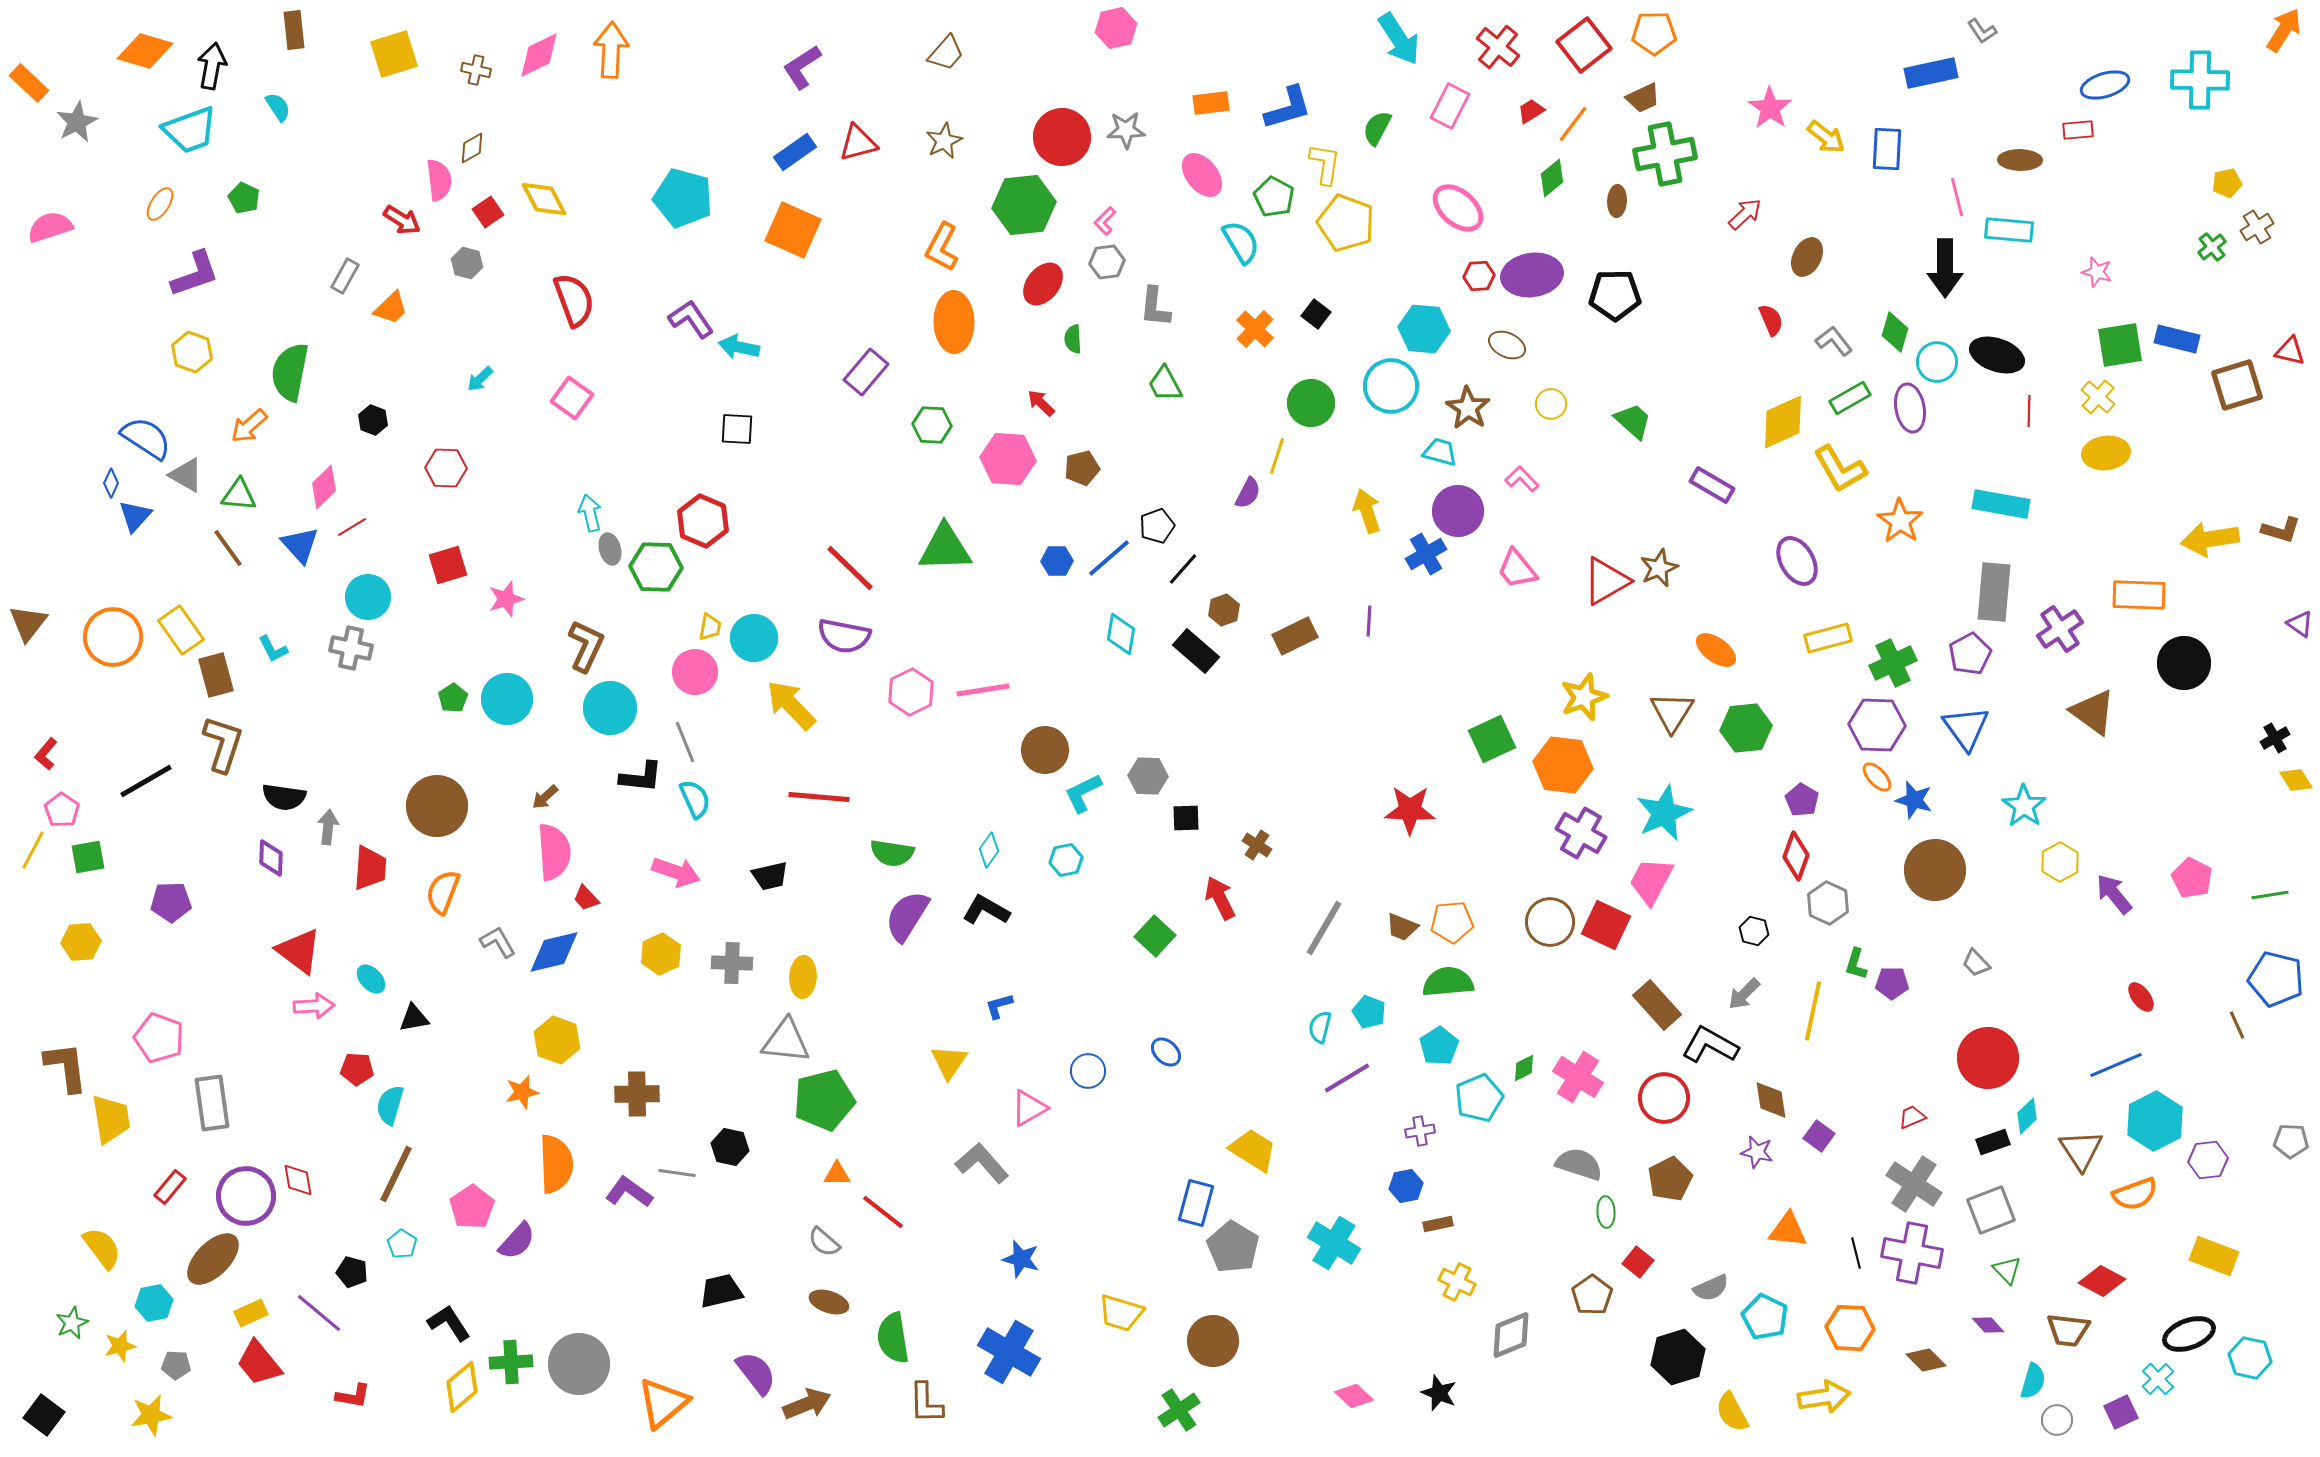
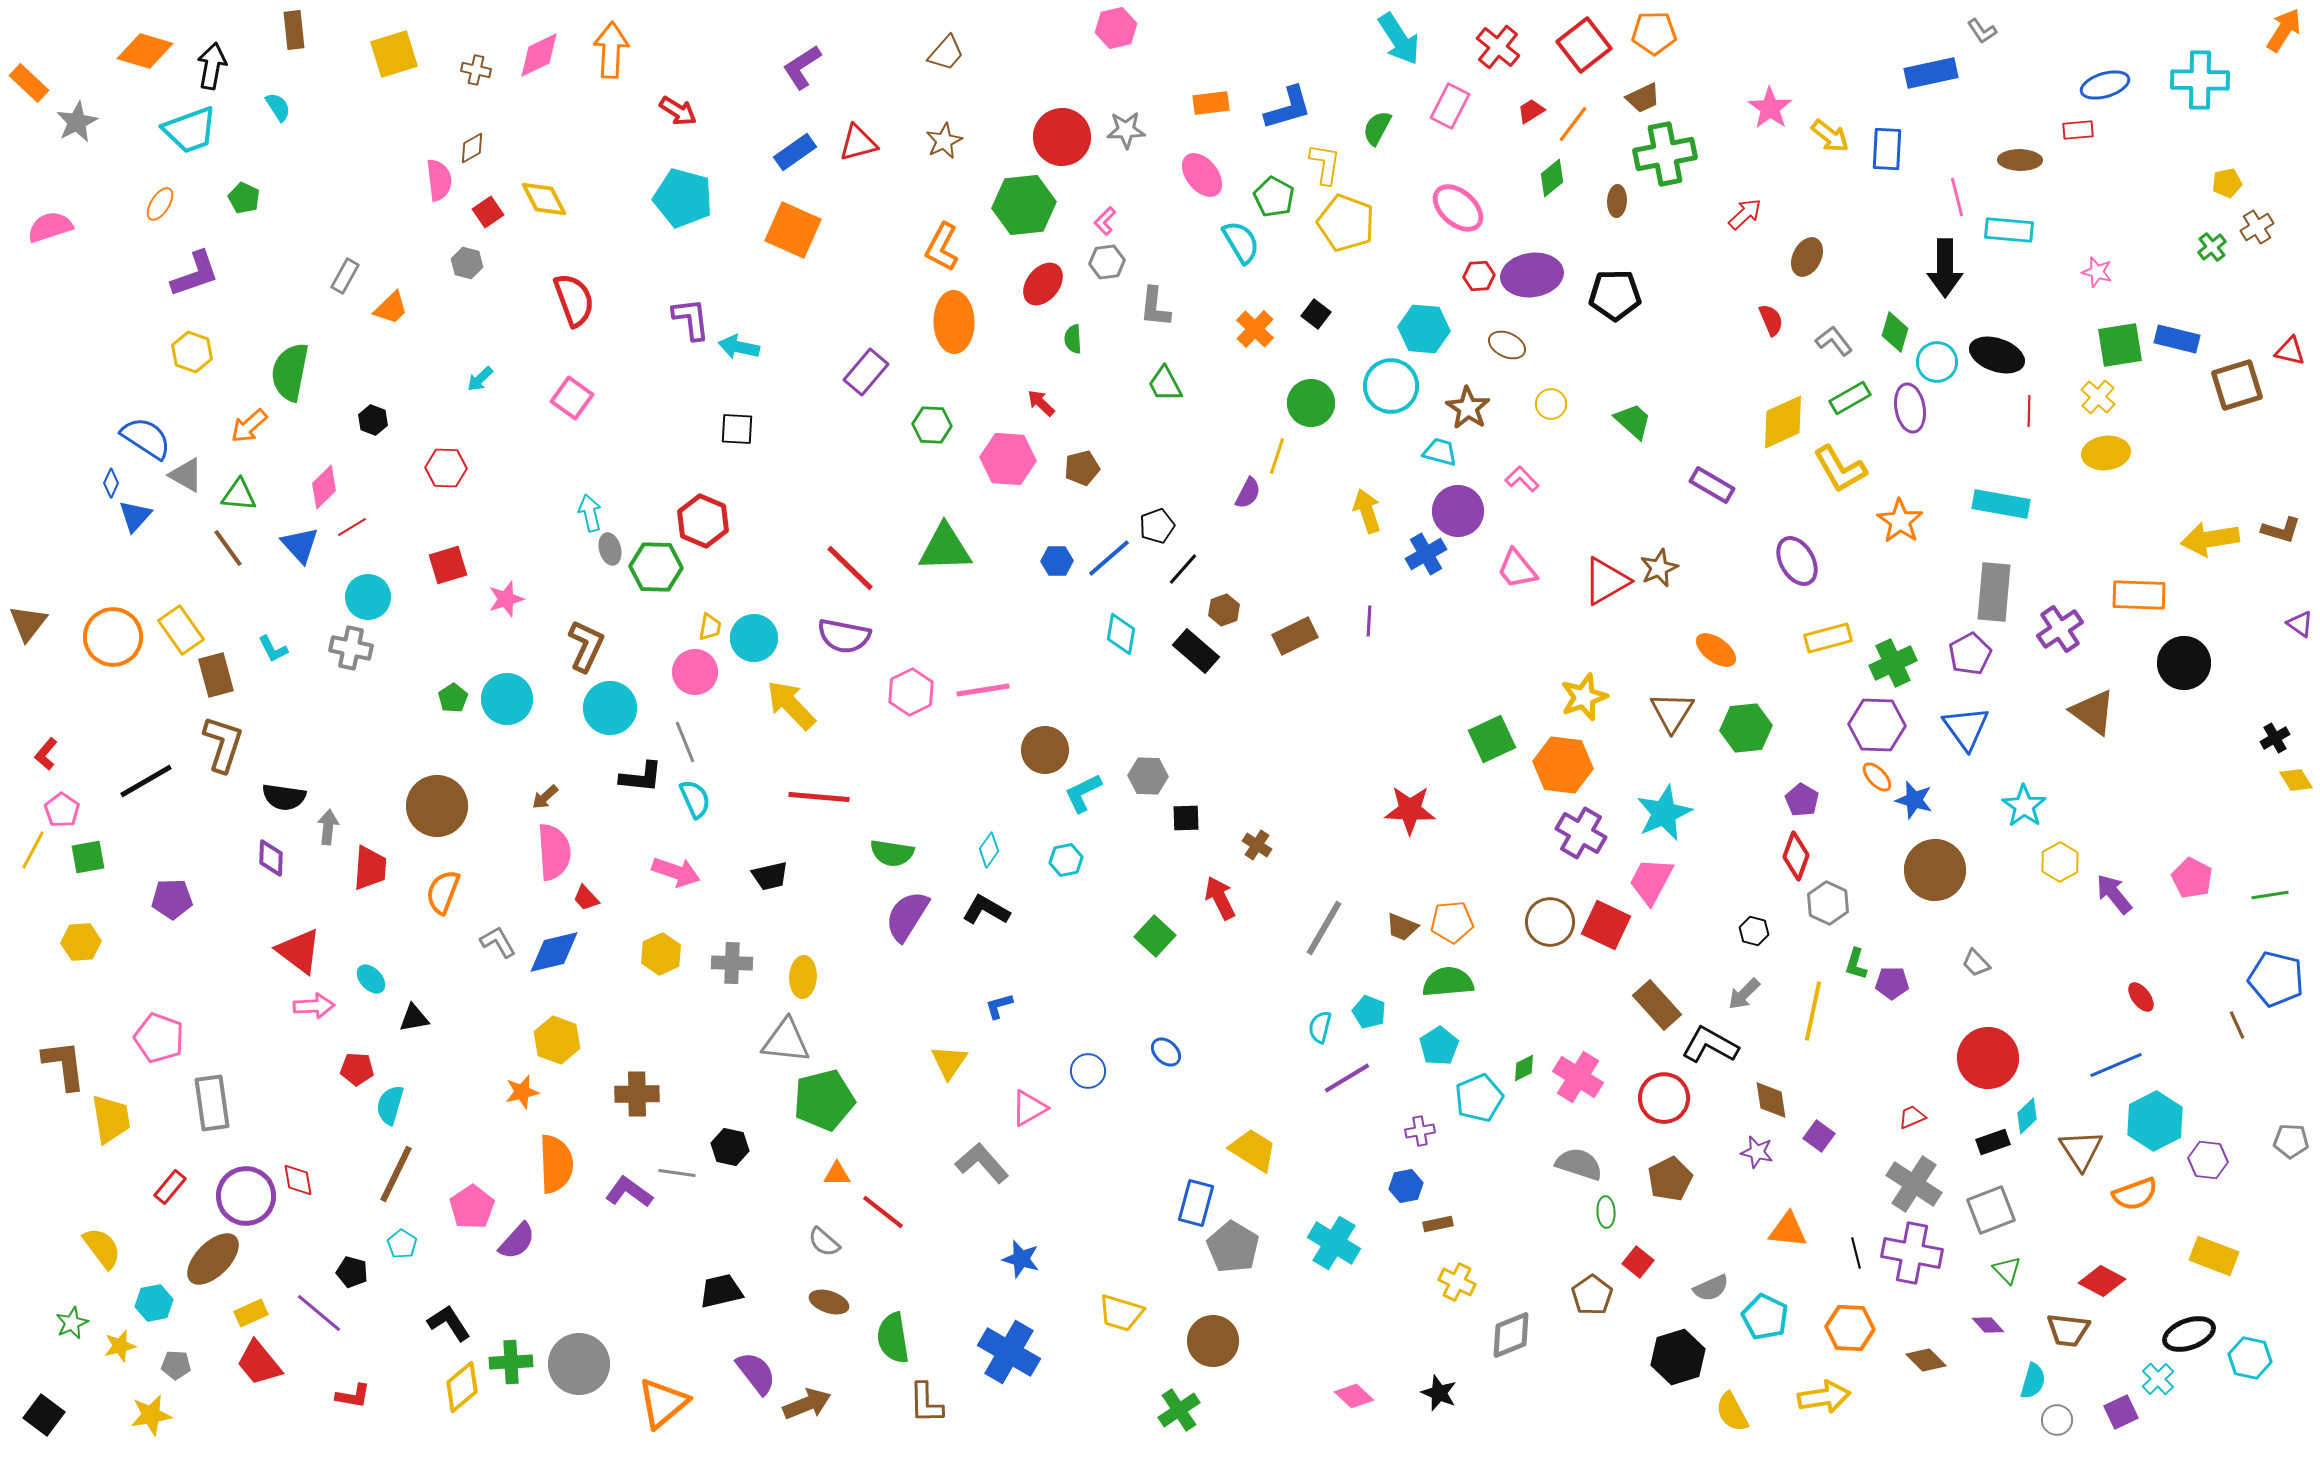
yellow arrow at (1826, 137): moved 4 px right, 1 px up
red arrow at (402, 220): moved 276 px right, 109 px up
purple L-shape at (691, 319): rotated 27 degrees clockwise
purple pentagon at (171, 902): moved 1 px right, 3 px up
brown L-shape at (66, 1067): moved 2 px left, 2 px up
purple hexagon at (2208, 1160): rotated 12 degrees clockwise
